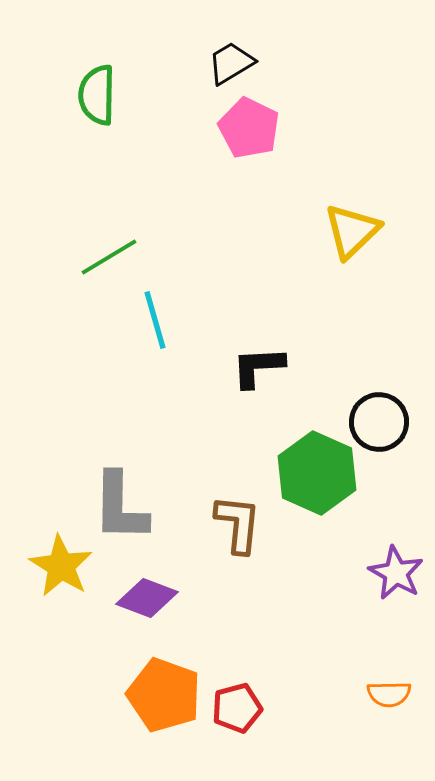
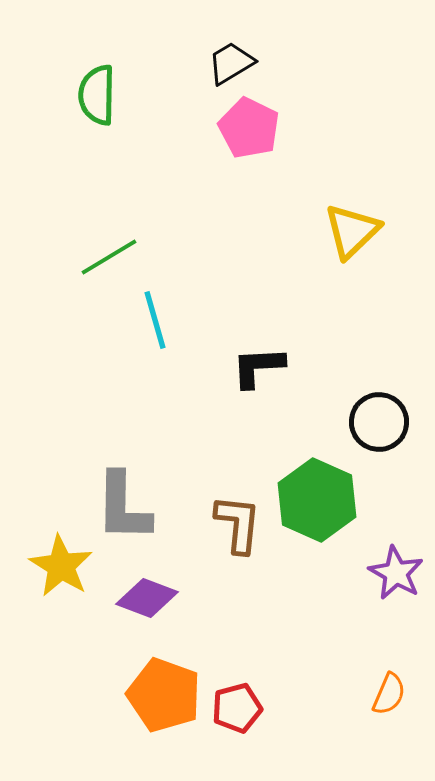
green hexagon: moved 27 px down
gray L-shape: moved 3 px right
orange semicircle: rotated 66 degrees counterclockwise
